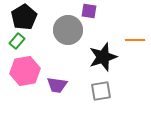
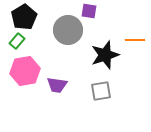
black star: moved 2 px right, 2 px up
